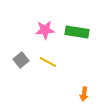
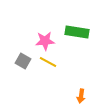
pink star: moved 11 px down
gray square: moved 2 px right, 1 px down; rotated 21 degrees counterclockwise
orange arrow: moved 3 px left, 2 px down
